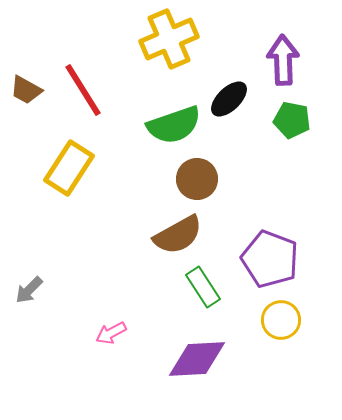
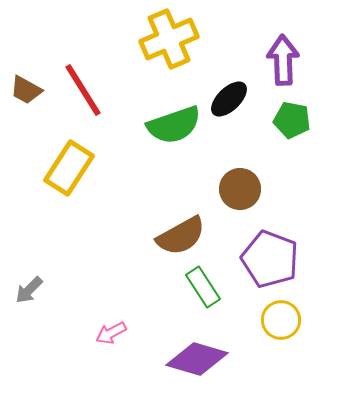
brown circle: moved 43 px right, 10 px down
brown semicircle: moved 3 px right, 1 px down
purple diamond: rotated 20 degrees clockwise
